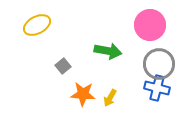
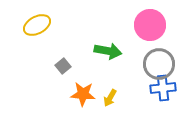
blue cross: moved 6 px right; rotated 20 degrees counterclockwise
